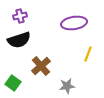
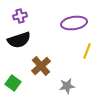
yellow line: moved 1 px left, 3 px up
